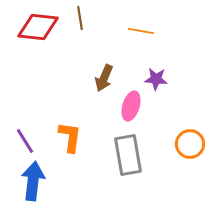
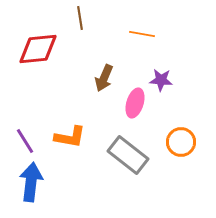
red diamond: moved 22 px down; rotated 12 degrees counterclockwise
orange line: moved 1 px right, 3 px down
purple star: moved 5 px right, 1 px down
pink ellipse: moved 4 px right, 3 px up
orange L-shape: rotated 92 degrees clockwise
orange circle: moved 9 px left, 2 px up
gray rectangle: rotated 42 degrees counterclockwise
blue arrow: moved 2 px left, 1 px down
